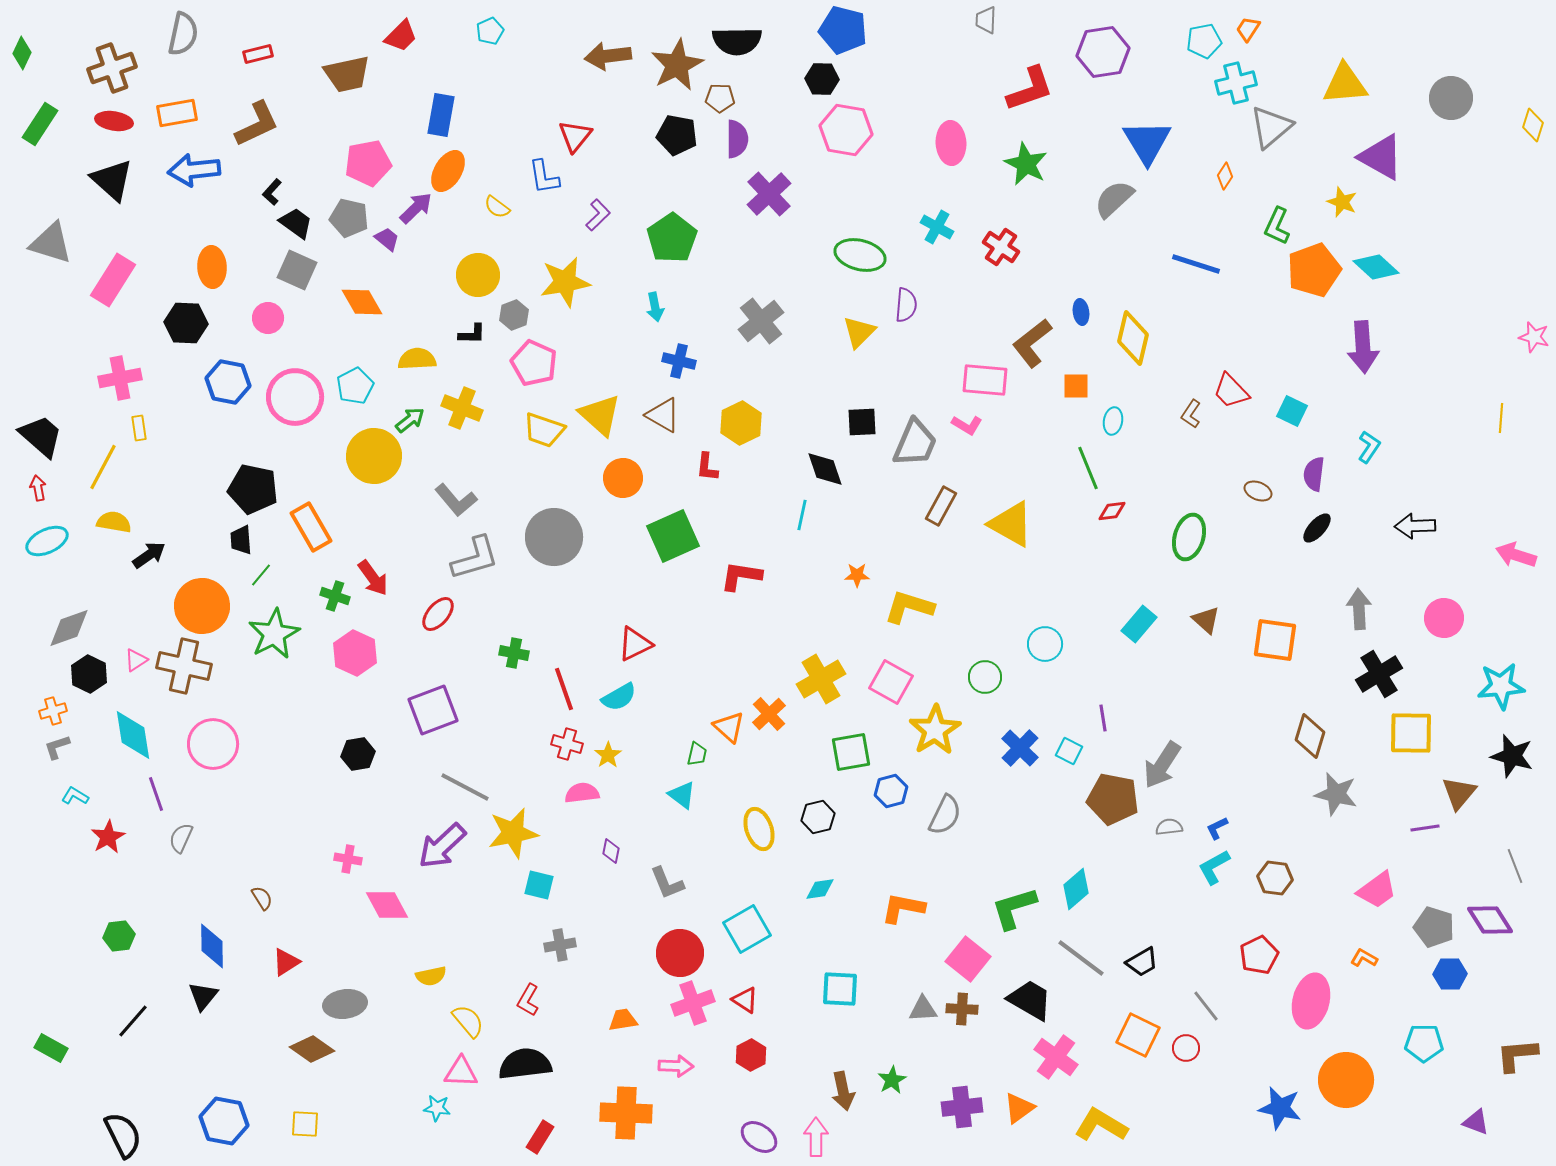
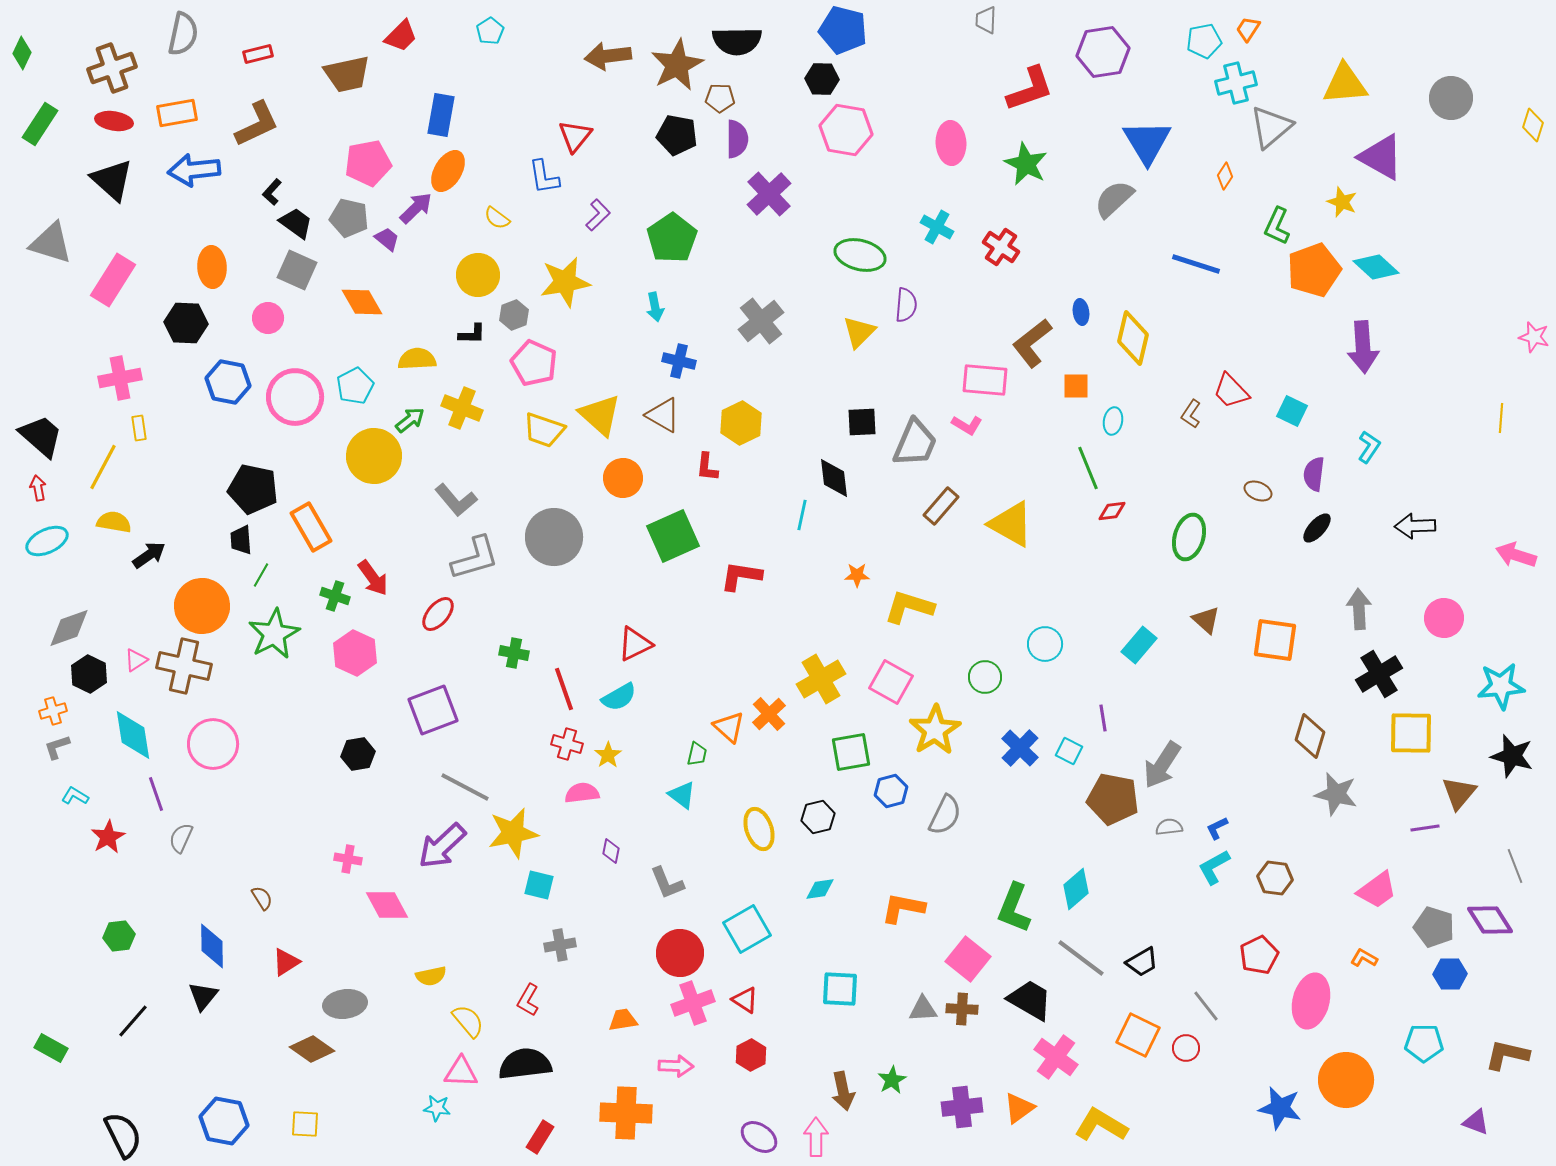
cyan pentagon at (490, 31): rotated 8 degrees counterclockwise
yellow semicircle at (497, 207): moved 11 px down
black diamond at (825, 469): moved 9 px right, 9 px down; rotated 12 degrees clockwise
brown rectangle at (941, 506): rotated 12 degrees clockwise
green line at (261, 575): rotated 10 degrees counterclockwise
cyan rectangle at (1139, 624): moved 21 px down
green L-shape at (1014, 908): rotated 51 degrees counterclockwise
brown L-shape at (1517, 1055): moved 10 px left; rotated 18 degrees clockwise
